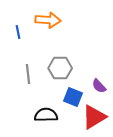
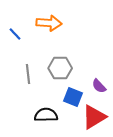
orange arrow: moved 1 px right, 3 px down
blue line: moved 3 px left, 2 px down; rotated 32 degrees counterclockwise
